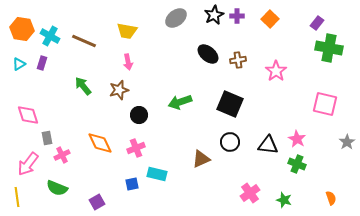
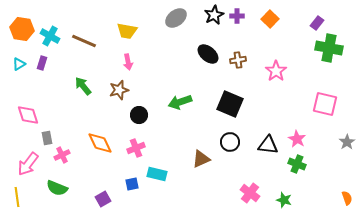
pink cross at (250, 193): rotated 18 degrees counterclockwise
orange semicircle at (331, 198): moved 16 px right
purple square at (97, 202): moved 6 px right, 3 px up
